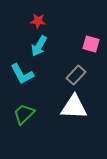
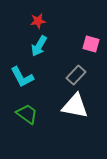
red star: rotated 14 degrees counterclockwise
cyan L-shape: moved 3 px down
white triangle: moved 1 px right, 1 px up; rotated 8 degrees clockwise
green trapezoid: moved 3 px right; rotated 80 degrees clockwise
